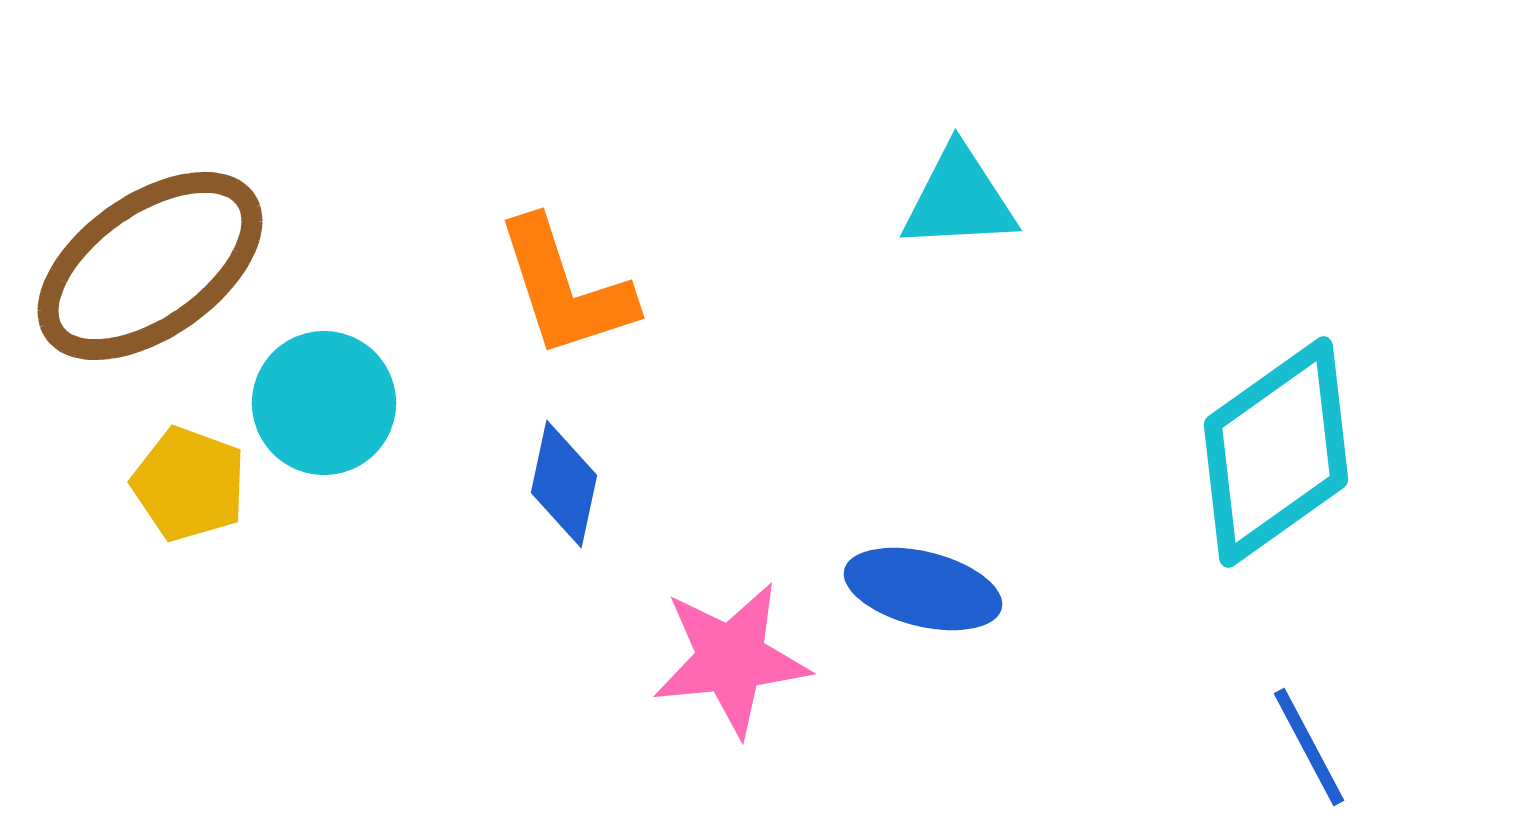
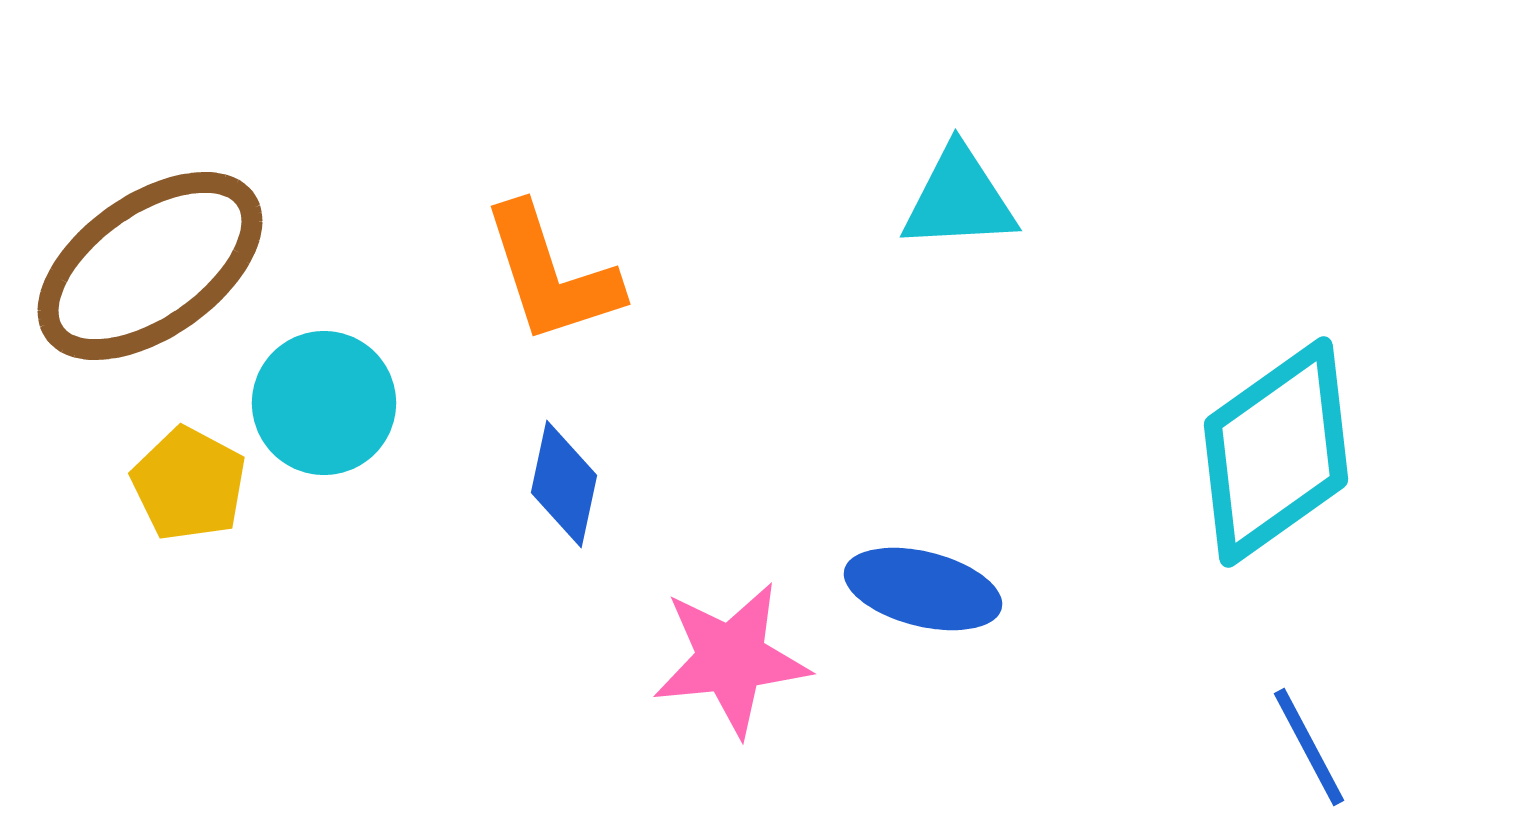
orange L-shape: moved 14 px left, 14 px up
yellow pentagon: rotated 8 degrees clockwise
